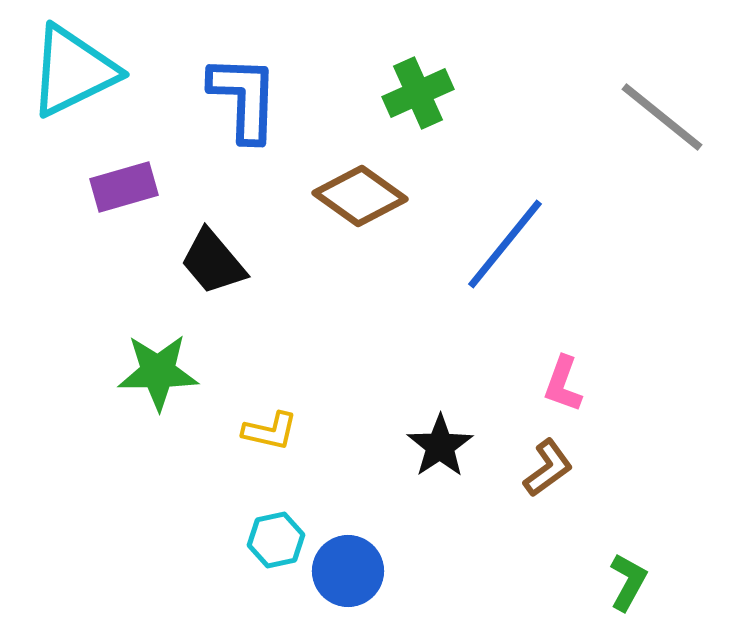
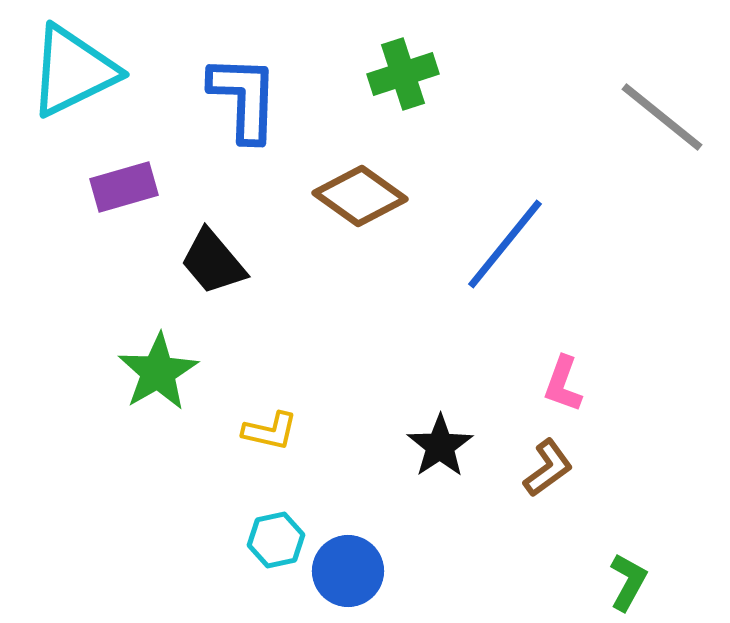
green cross: moved 15 px left, 19 px up; rotated 6 degrees clockwise
green star: rotated 30 degrees counterclockwise
